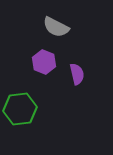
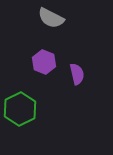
gray semicircle: moved 5 px left, 9 px up
green hexagon: rotated 20 degrees counterclockwise
